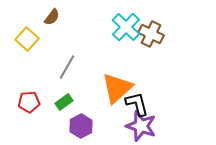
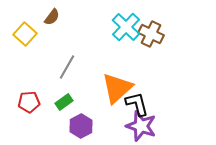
yellow square: moved 2 px left, 5 px up
